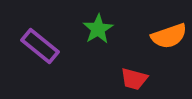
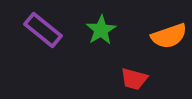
green star: moved 3 px right, 1 px down
purple rectangle: moved 3 px right, 16 px up
